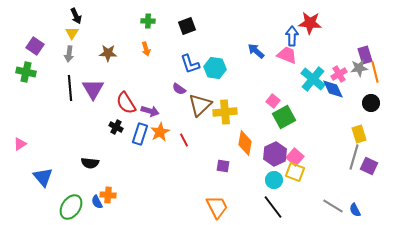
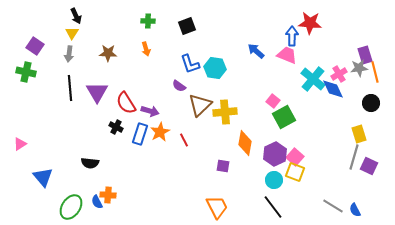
purple triangle at (93, 89): moved 4 px right, 3 px down
purple semicircle at (179, 89): moved 3 px up
